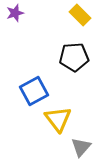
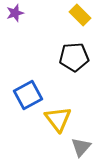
blue square: moved 6 px left, 4 px down
